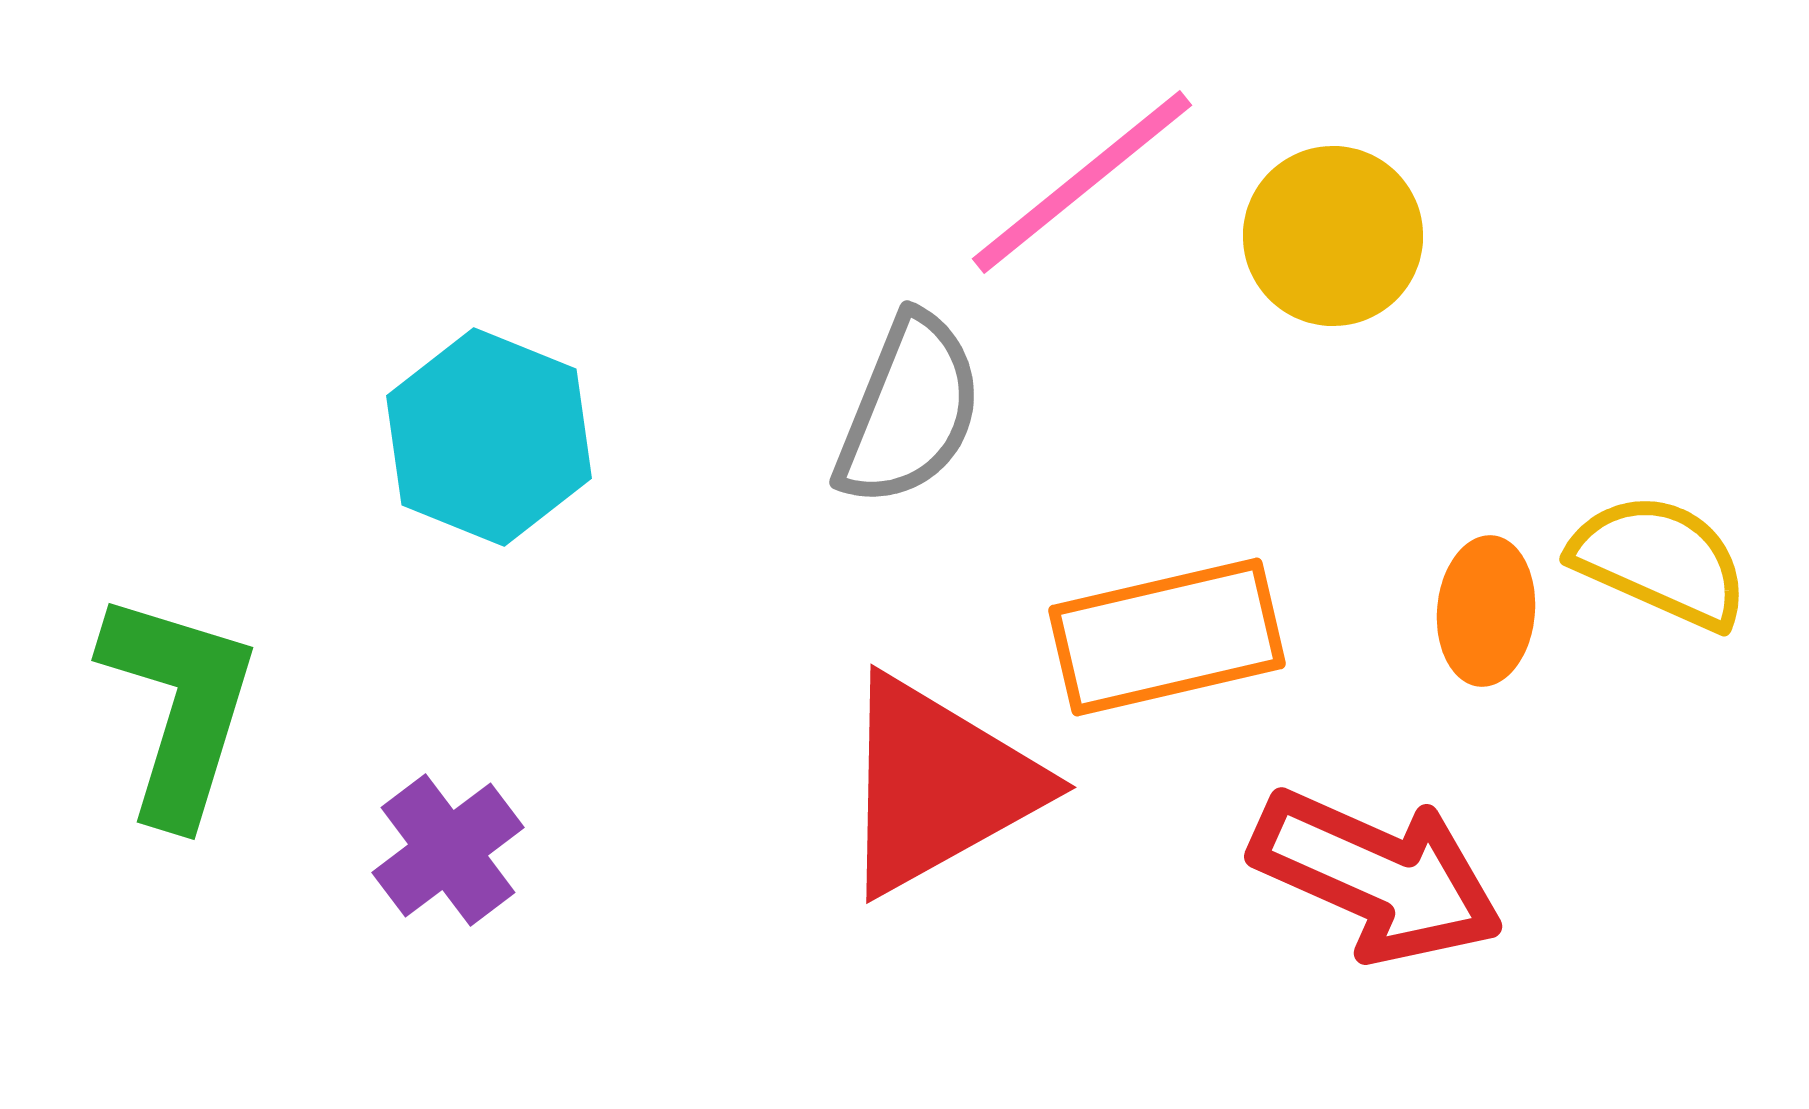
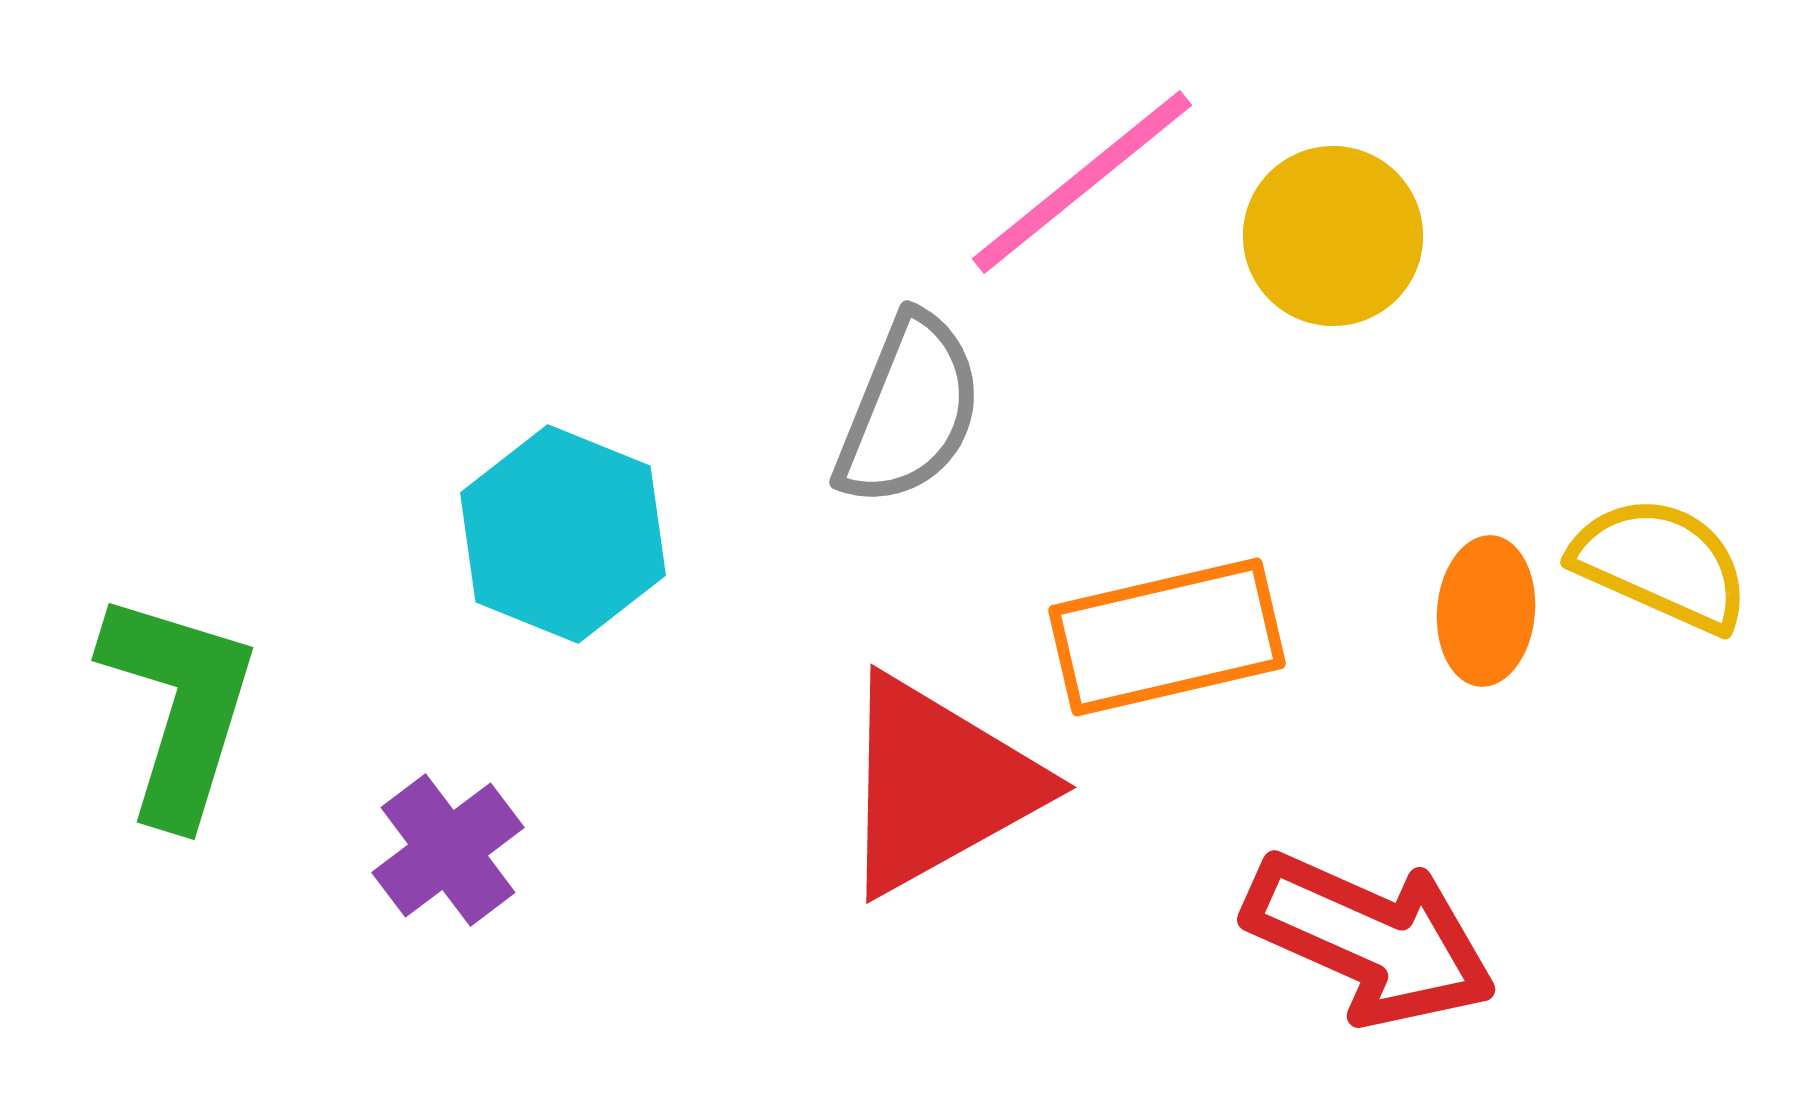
cyan hexagon: moved 74 px right, 97 px down
yellow semicircle: moved 1 px right, 3 px down
red arrow: moved 7 px left, 63 px down
